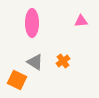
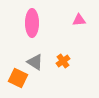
pink triangle: moved 2 px left, 1 px up
orange square: moved 1 px right, 2 px up
